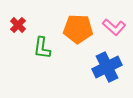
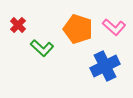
orange pentagon: rotated 16 degrees clockwise
green L-shape: rotated 55 degrees counterclockwise
blue cross: moved 2 px left, 1 px up
